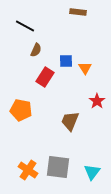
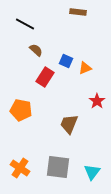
black line: moved 2 px up
brown semicircle: rotated 72 degrees counterclockwise
blue square: rotated 24 degrees clockwise
orange triangle: rotated 40 degrees clockwise
brown trapezoid: moved 1 px left, 3 px down
orange cross: moved 8 px left, 2 px up
